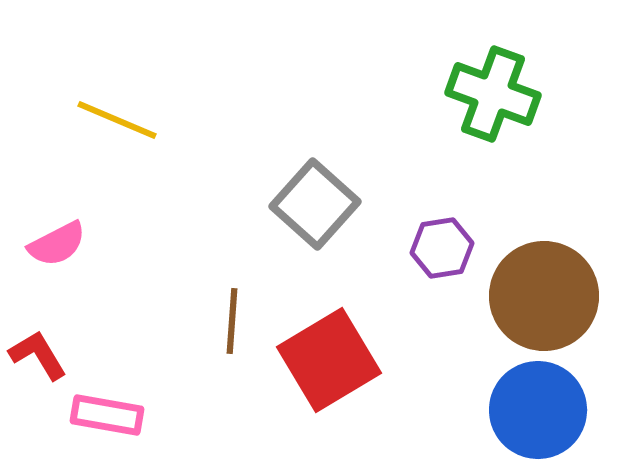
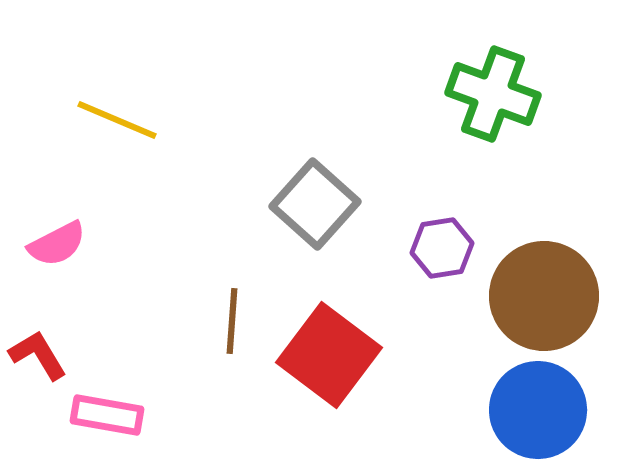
red square: moved 5 px up; rotated 22 degrees counterclockwise
